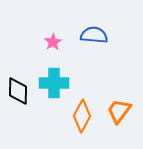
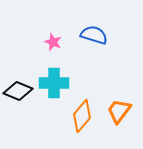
blue semicircle: rotated 12 degrees clockwise
pink star: rotated 18 degrees counterclockwise
black diamond: rotated 68 degrees counterclockwise
orange diamond: rotated 12 degrees clockwise
